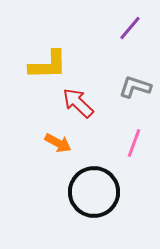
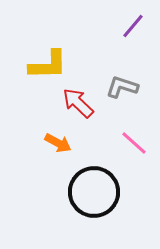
purple line: moved 3 px right, 2 px up
gray L-shape: moved 13 px left
pink line: rotated 68 degrees counterclockwise
